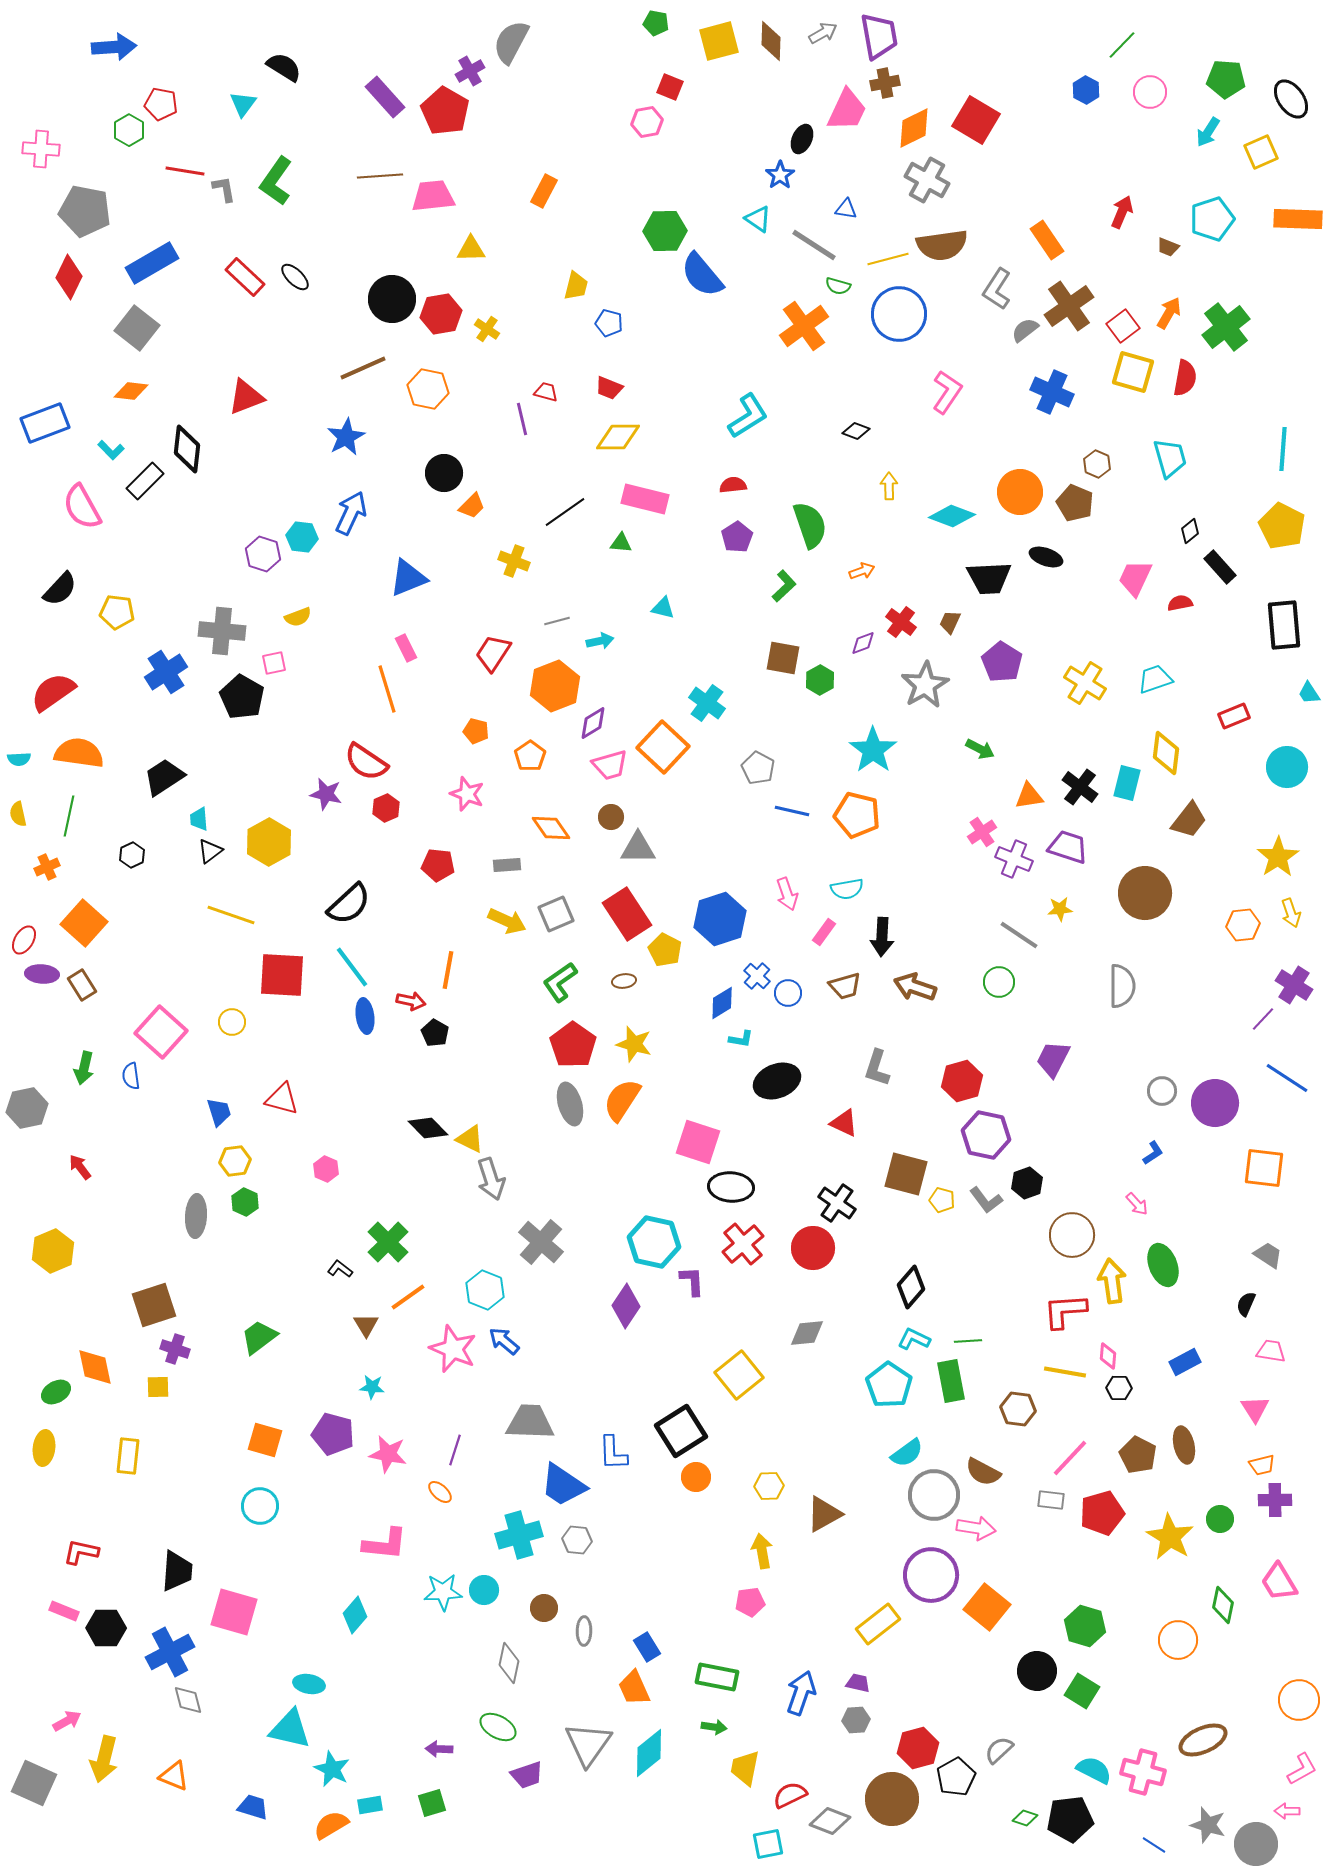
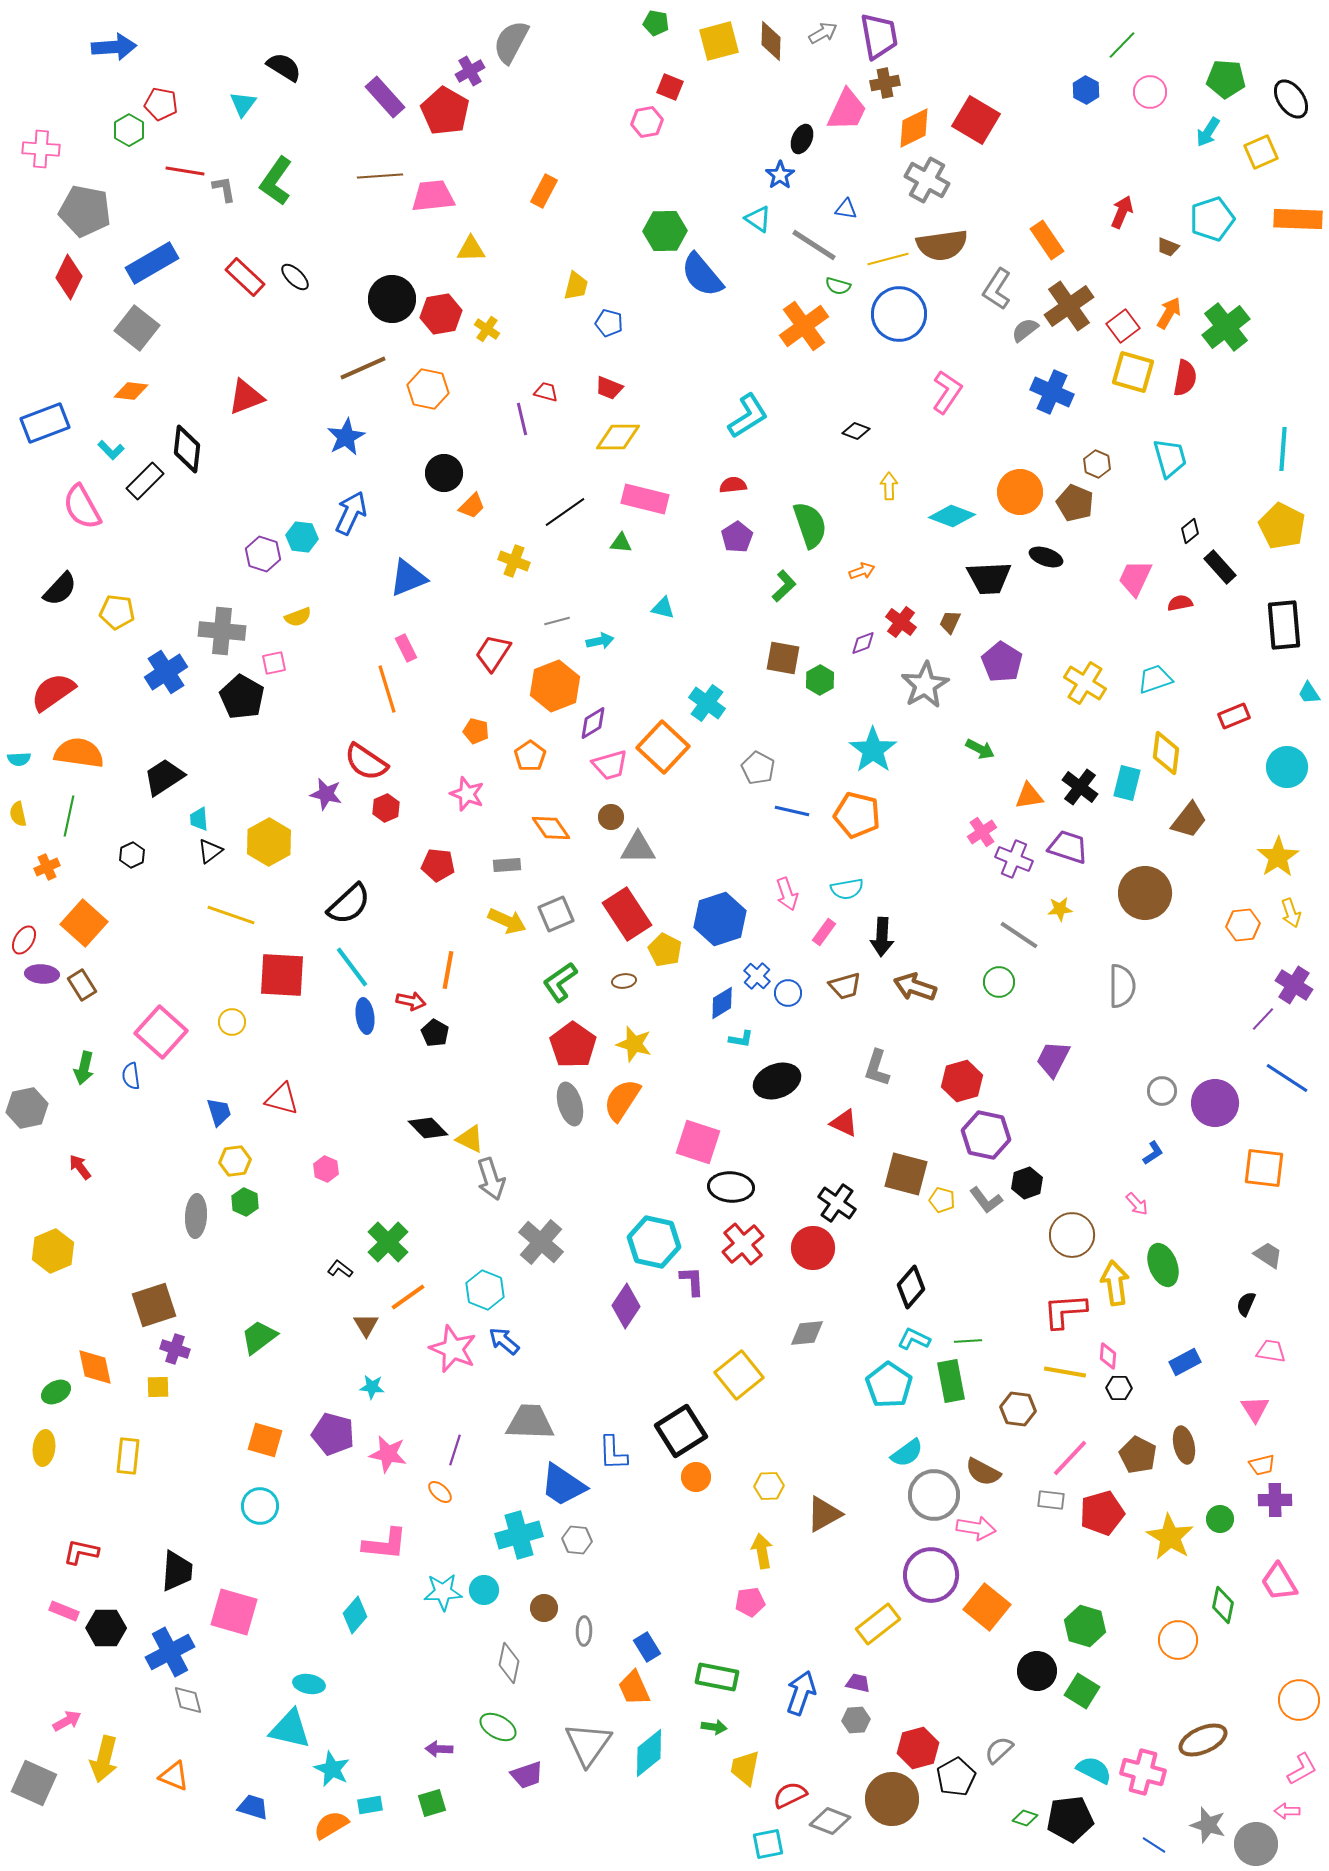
yellow arrow at (1112, 1281): moved 3 px right, 2 px down
